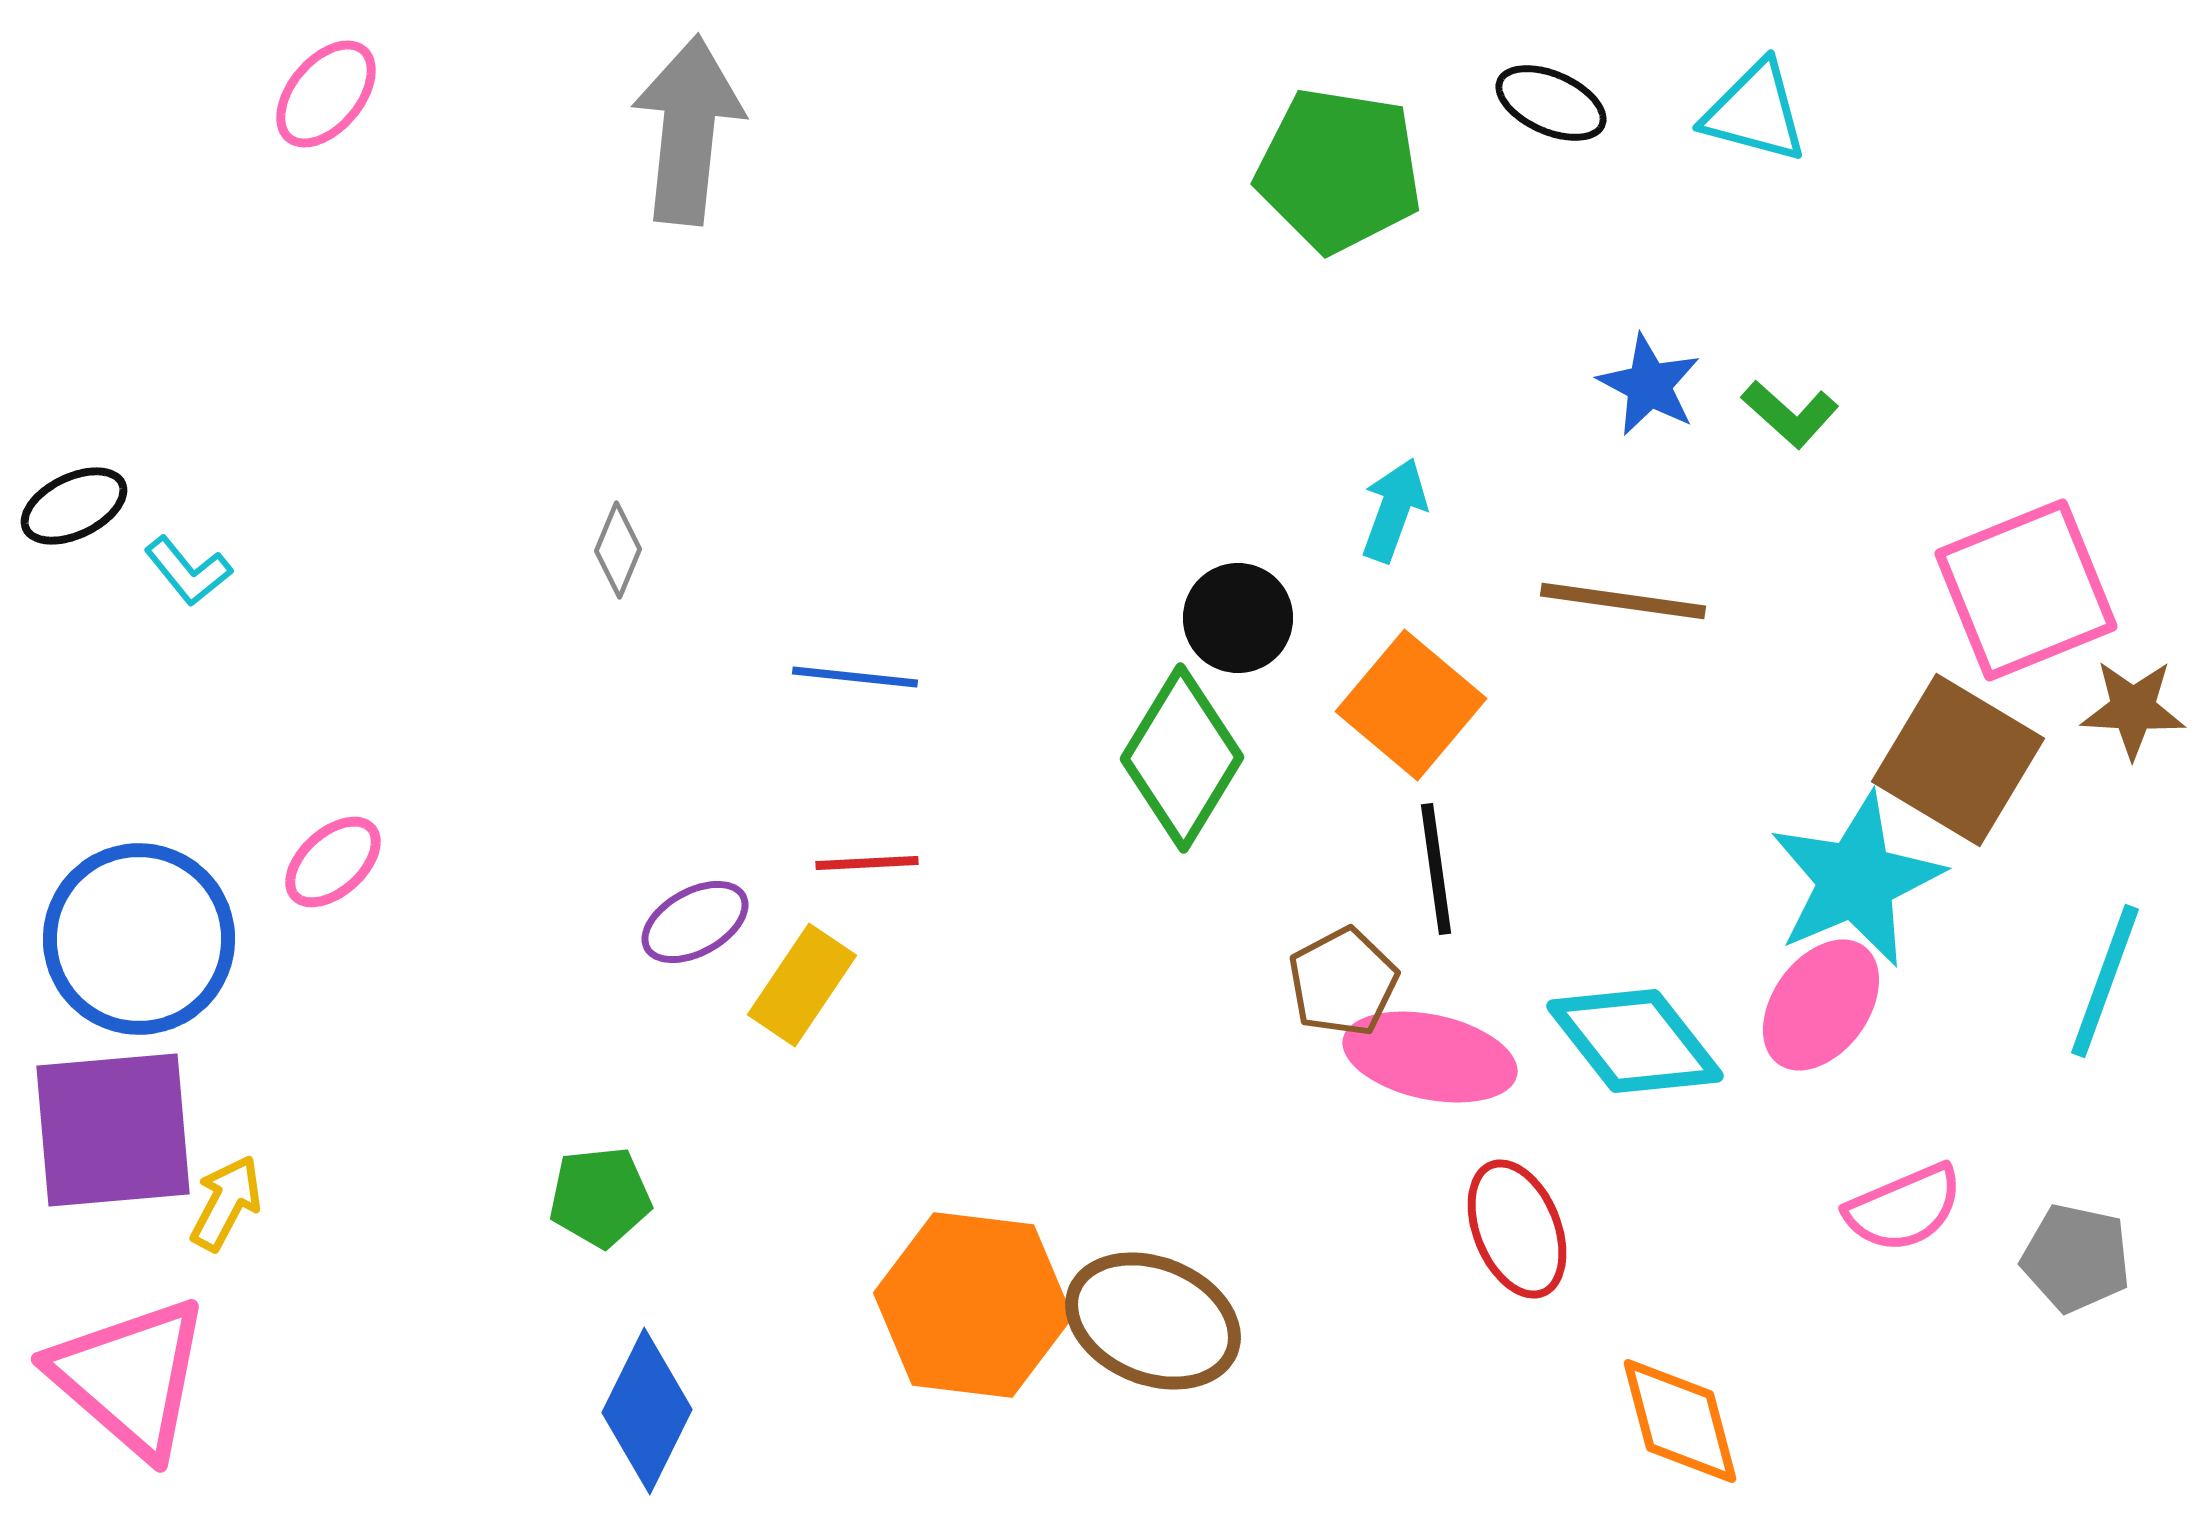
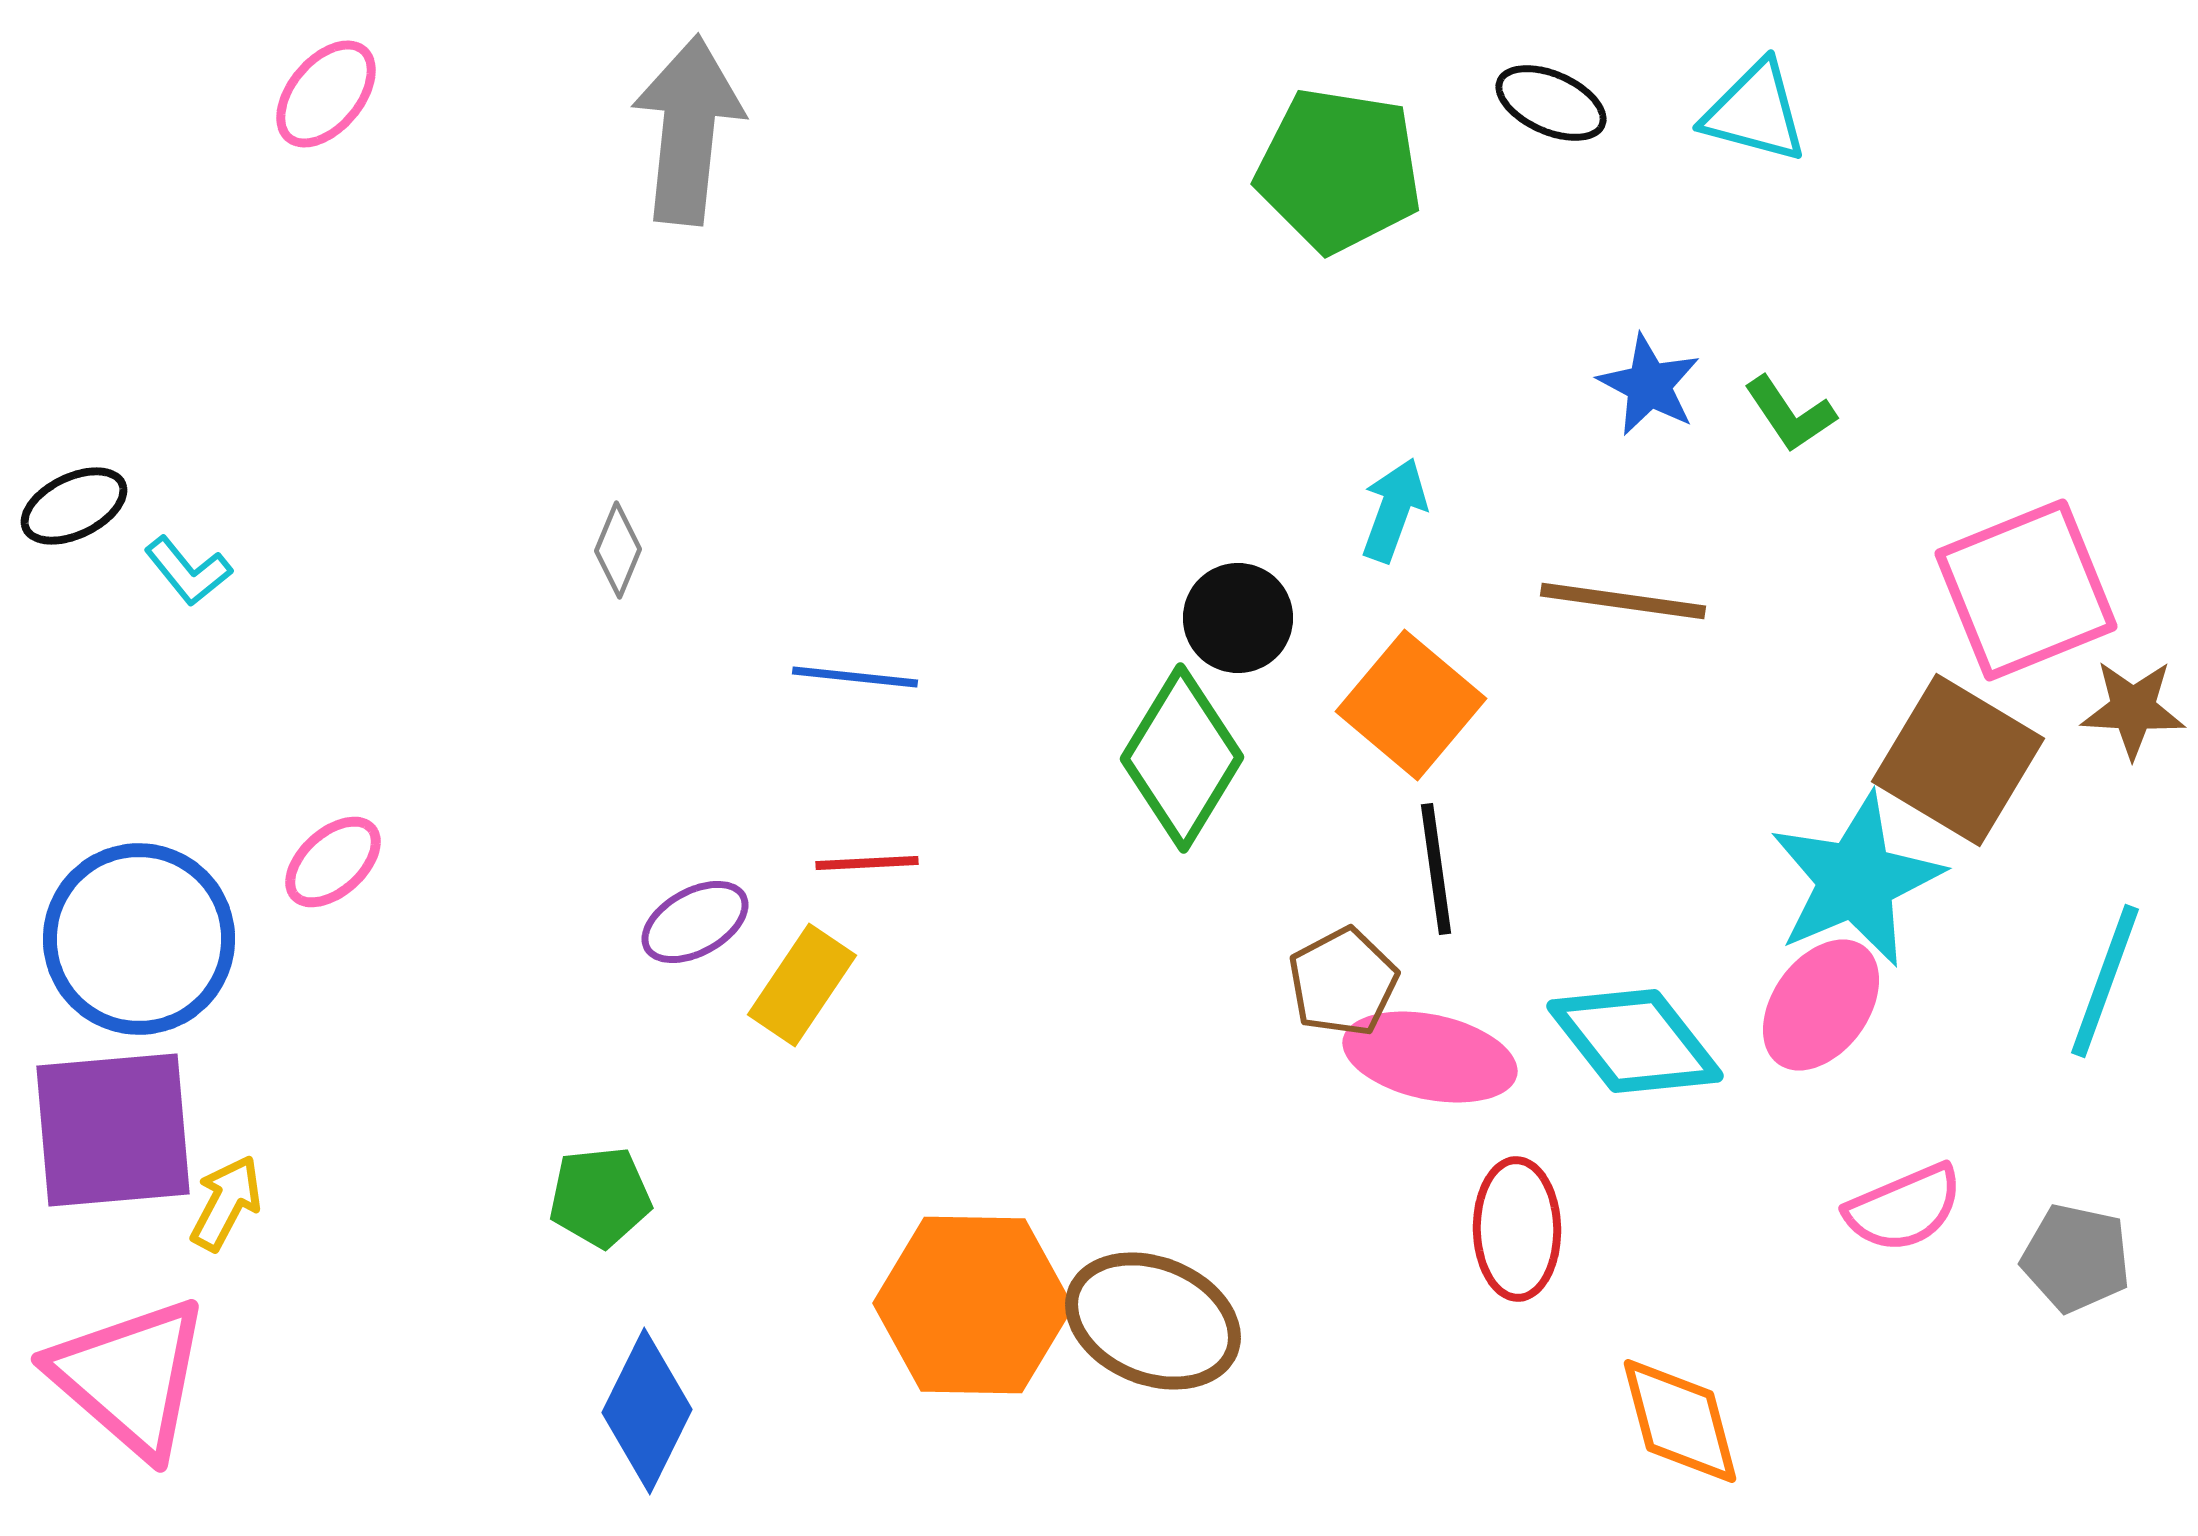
green L-shape at (1790, 414): rotated 14 degrees clockwise
red ellipse at (1517, 1229): rotated 21 degrees clockwise
orange hexagon at (973, 1305): rotated 6 degrees counterclockwise
